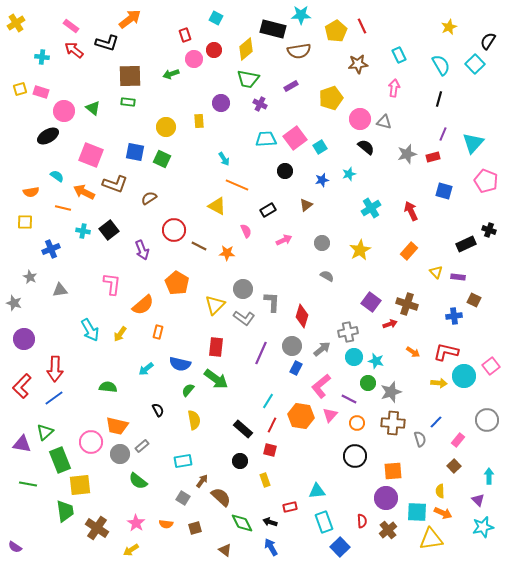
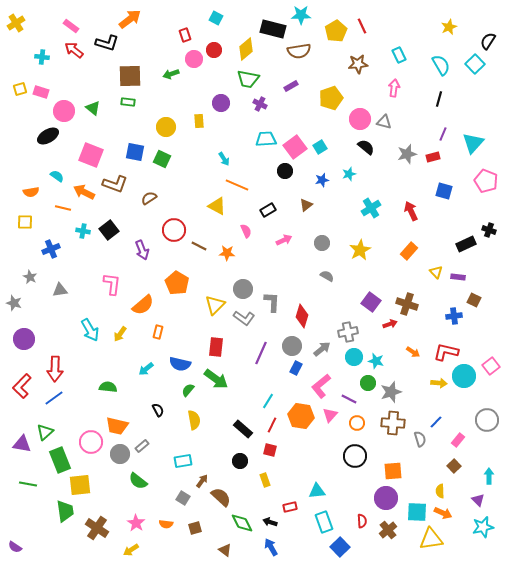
pink square at (295, 138): moved 9 px down
